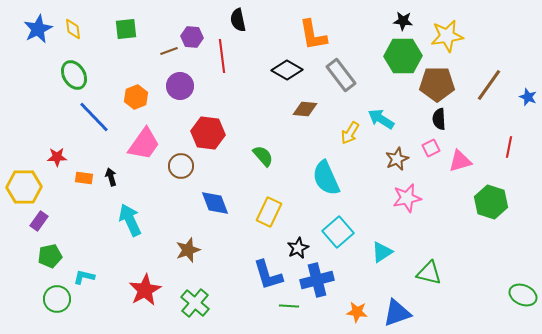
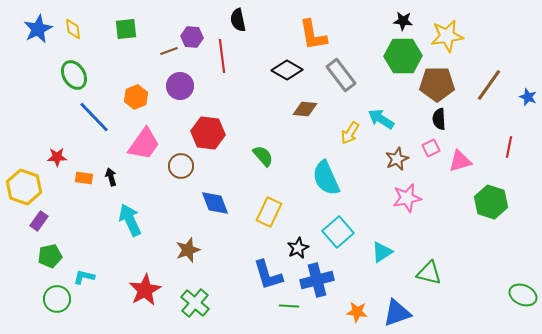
yellow hexagon at (24, 187): rotated 20 degrees clockwise
